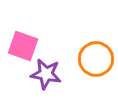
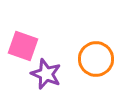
purple star: rotated 12 degrees clockwise
